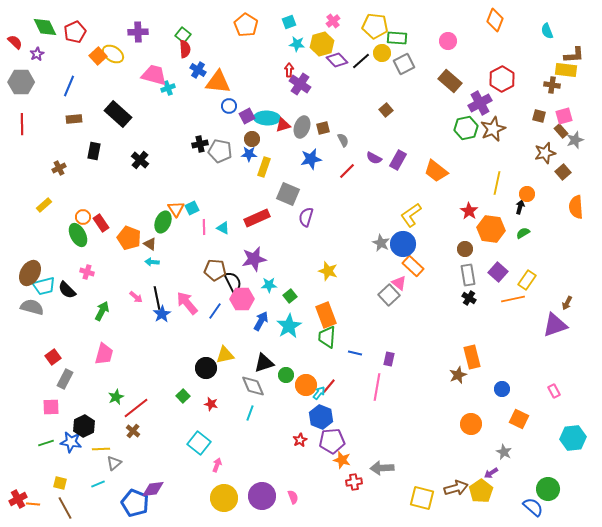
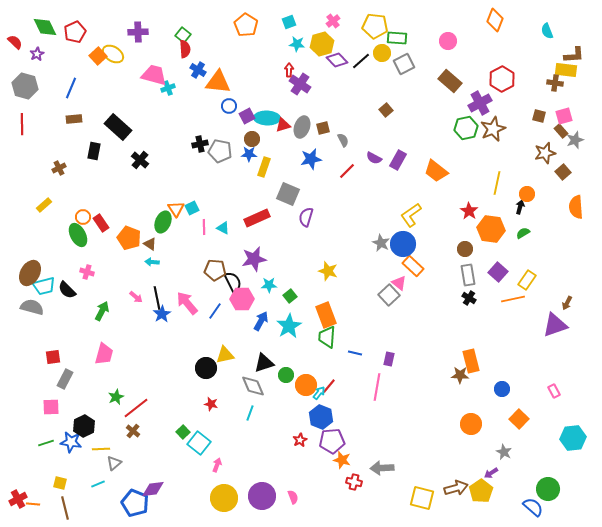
gray hexagon at (21, 82): moved 4 px right, 4 px down; rotated 15 degrees clockwise
brown cross at (552, 85): moved 3 px right, 2 px up
blue line at (69, 86): moved 2 px right, 2 px down
black rectangle at (118, 114): moved 13 px down
red square at (53, 357): rotated 28 degrees clockwise
orange rectangle at (472, 357): moved 1 px left, 4 px down
brown star at (458, 375): moved 2 px right; rotated 24 degrees clockwise
green square at (183, 396): moved 36 px down
orange square at (519, 419): rotated 18 degrees clockwise
red cross at (354, 482): rotated 21 degrees clockwise
brown line at (65, 508): rotated 15 degrees clockwise
